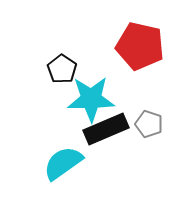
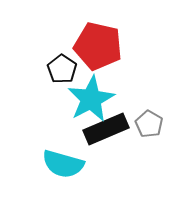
red pentagon: moved 42 px left
cyan star: rotated 27 degrees counterclockwise
gray pentagon: rotated 12 degrees clockwise
cyan semicircle: moved 1 px down; rotated 129 degrees counterclockwise
